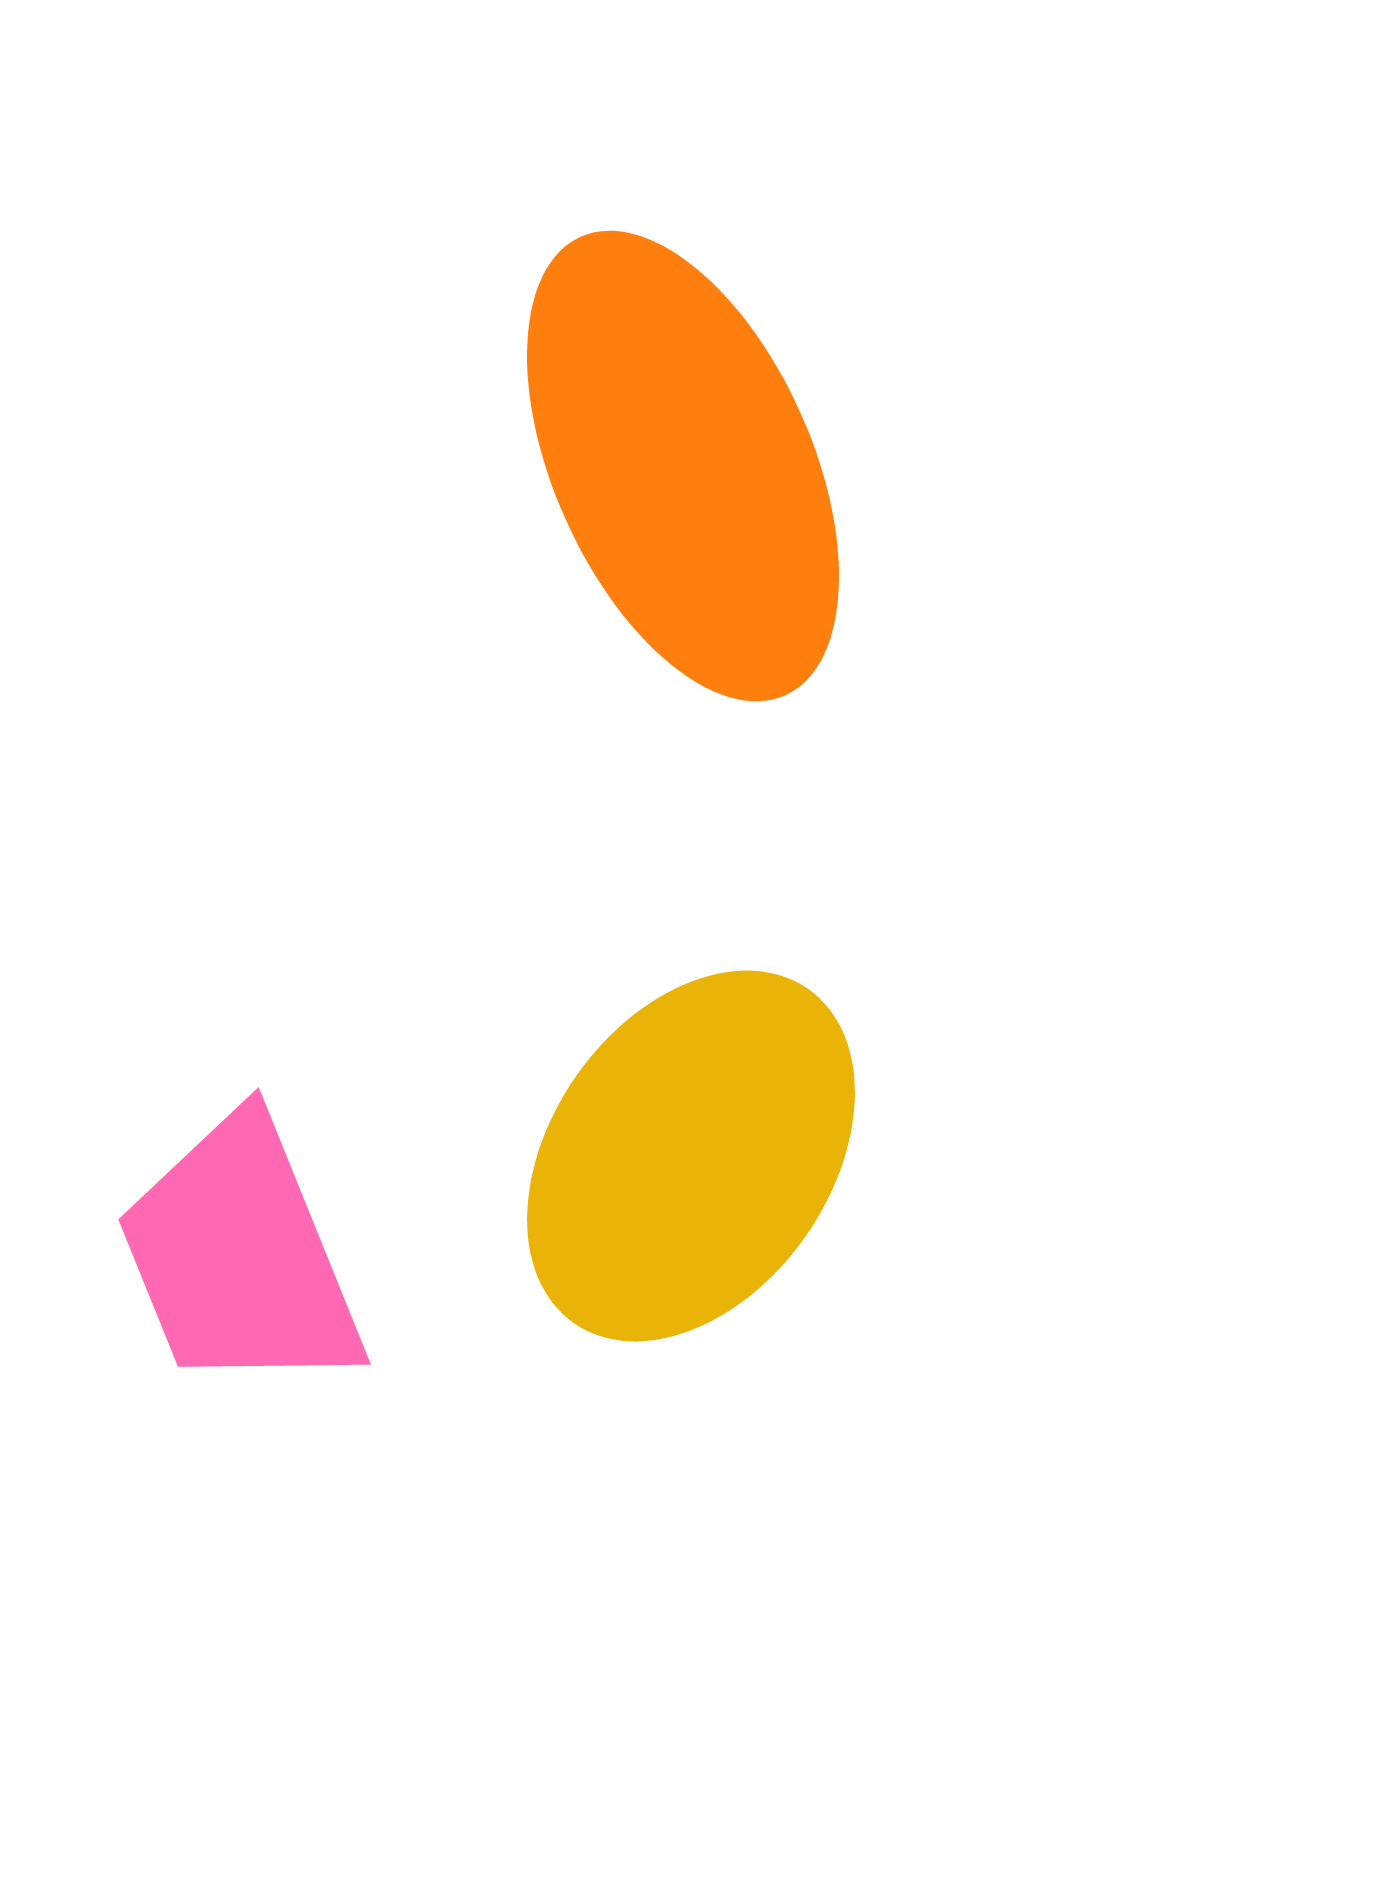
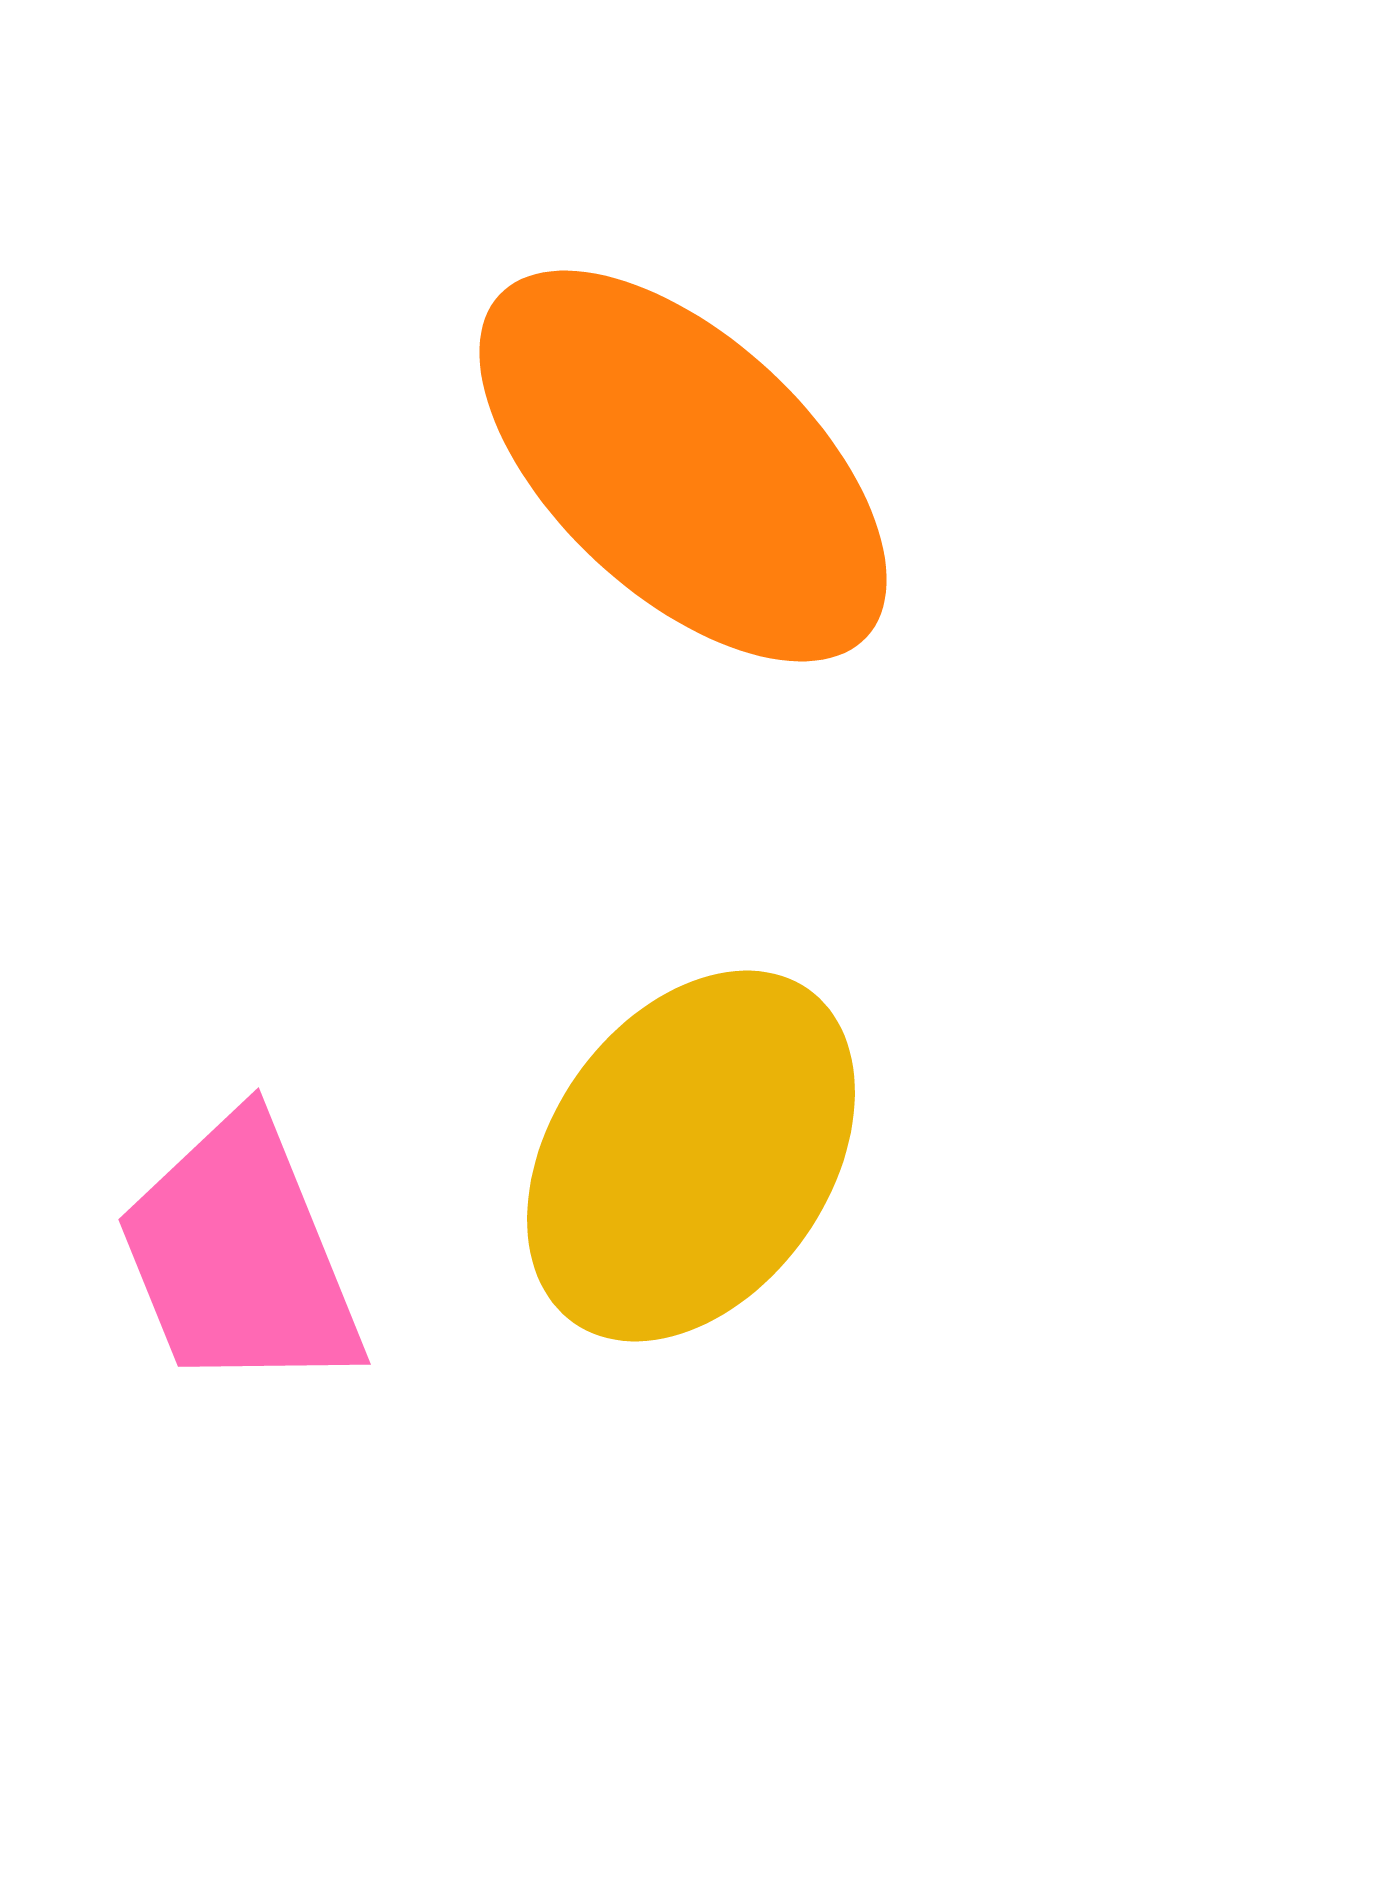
orange ellipse: rotated 23 degrees counterclockwise
